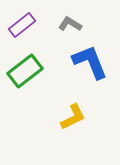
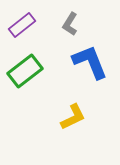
gray L-shape: rotated 90 degrees counterclockwise
